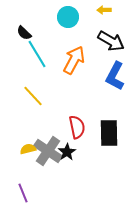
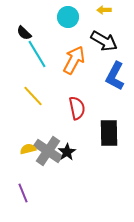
black arrow: moved 7 px left
red semicircle: moved 19 px up
